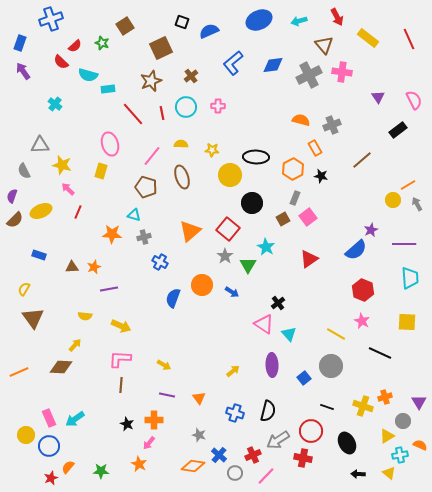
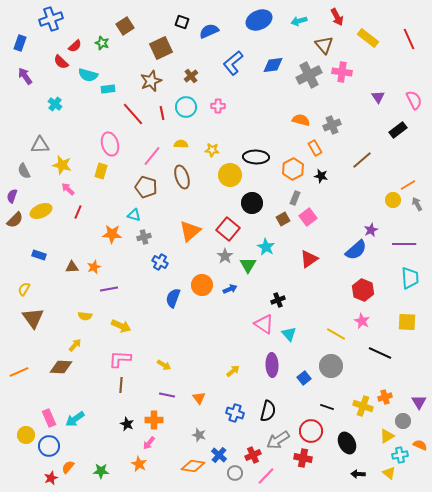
purple arrow at (23, 71): moved 2 px right, 5 px down
blue arrow at (232, 292): moved 2 px left, 3 px up; rotated 56 degrees counterclockwise
black cross at (278, 303): moved 3 px up; rotated 16 degrees clockwise
